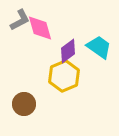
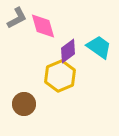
gray L-shape: moved 3 px left, 2 px up
pink diamond: moved 3 px right, 2 px up
yellow hexagon: moved 4 px left
